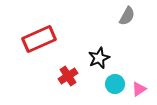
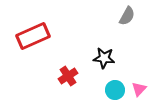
red rectangle: moved 6 px left, 3 px up
black star: moved 5 px right; rotated 30 degrees clockwise
cyan circle: moved 6 px down
pink triangle: rotated 14 degrees counterclockwise
